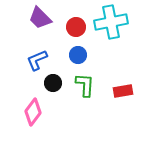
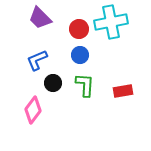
red circle: moved 3 px right, 2 px down
blue circle: moved 2 px right
pink diamond: moved 2 px up
